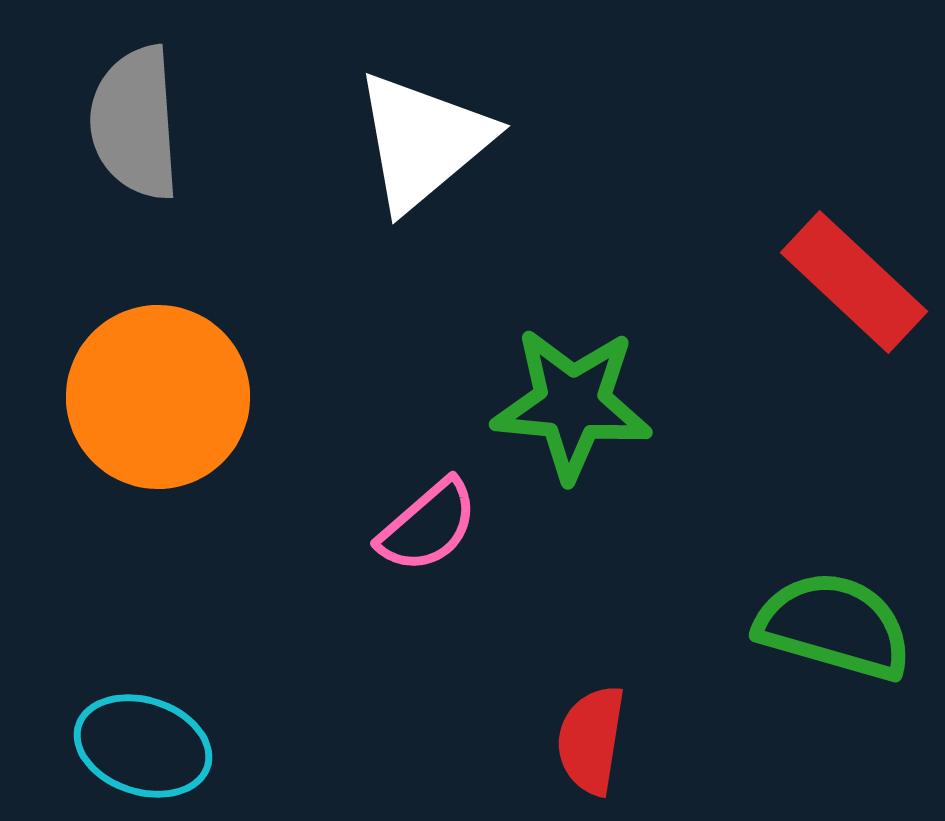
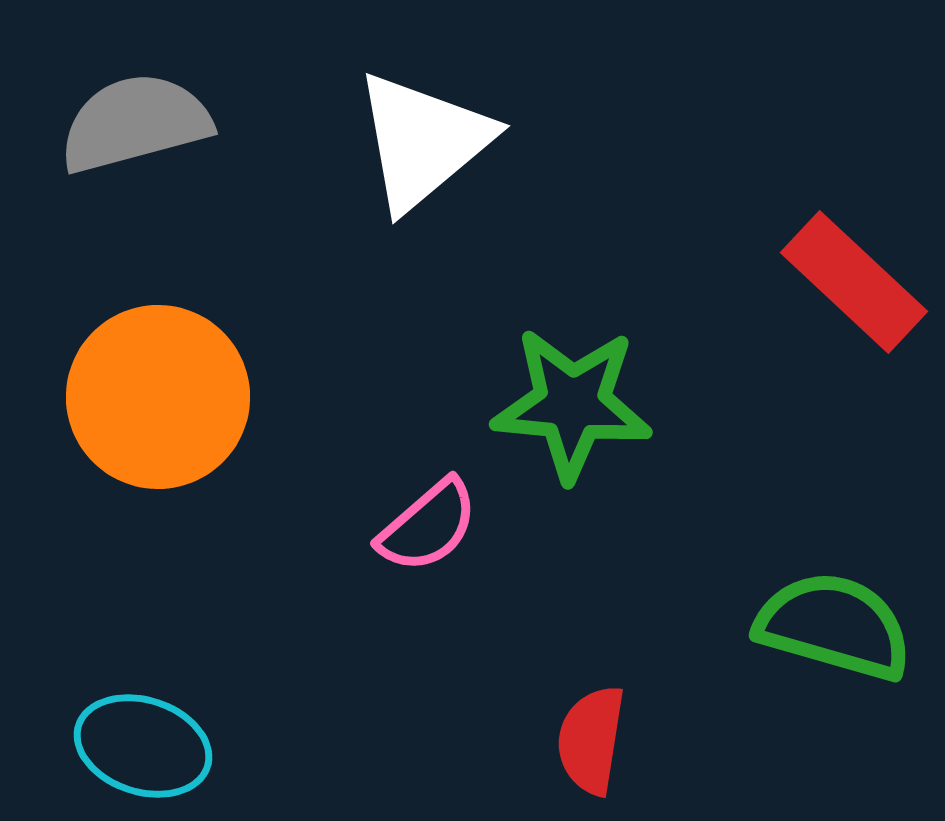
gray semicircle: rotated 79 degrees clockwise
